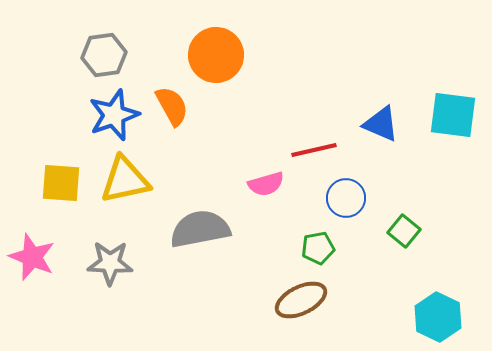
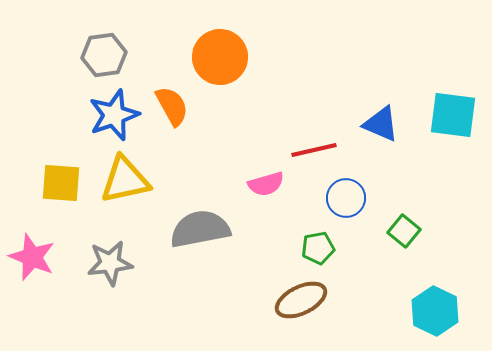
orange circle: moved 4 px right, 2 px down
gray star: rotated 9 degrees counterclockwise
cyan hexagon: moved 3 px left, 6 px up
